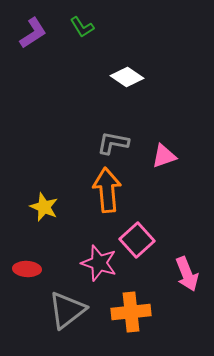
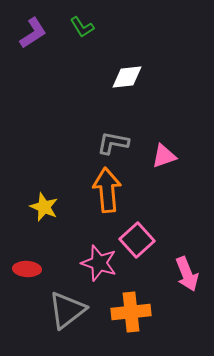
white diamond: rotated 40 degrees counterclockwise
